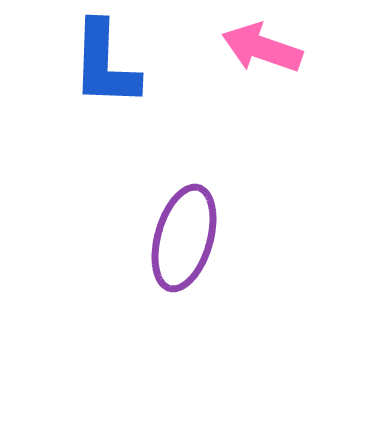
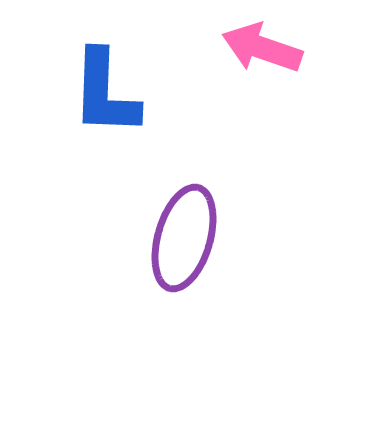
blue L-shape: moved 29 px down
